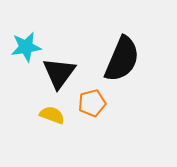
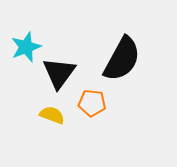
cyan star: rotated 12 degrees counterclockwise
black semicircle: rotated 6 degrees clockwise
orange pentagon: rotated 20 degrees clockwise
